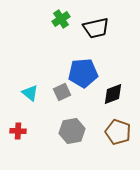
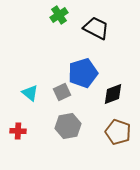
green cross: moved 2 px left, 4 px up
black trapezoid: rotated 140 degrees counterclockwise
blue pentagon: rotated 12 degrees counterclockwise
gray hexagon: moved 4 px left, 5 px up
